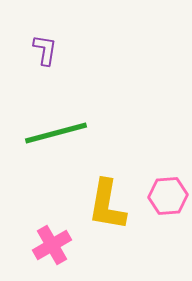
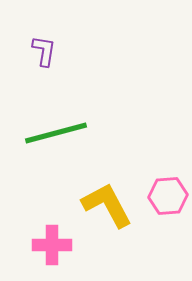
purple L-shape: moved 1 px left, 1 px down
yellow L-shape: rotated 142 degrees clockwise
pink cross: rotated 30 degrees clockwise
